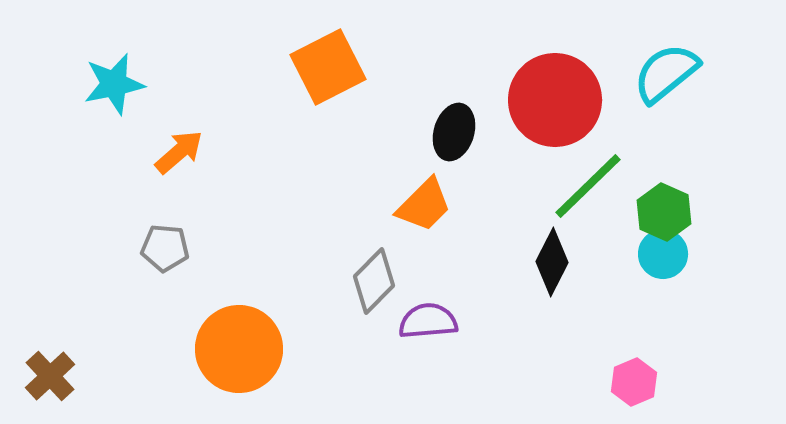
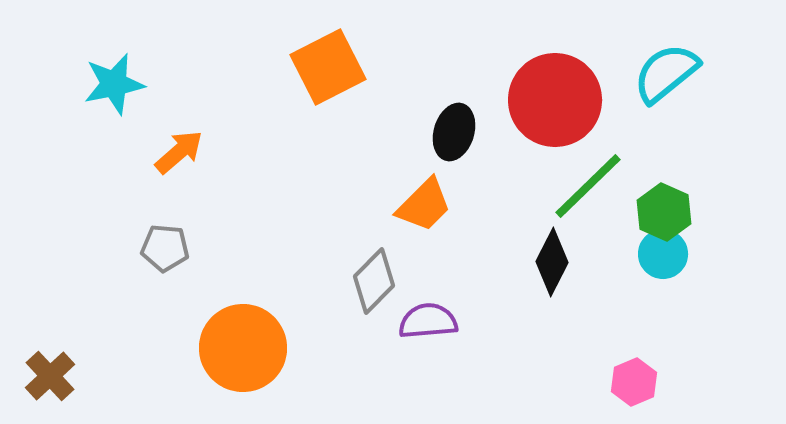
orange circle: moved 4 px right, 1 px up
